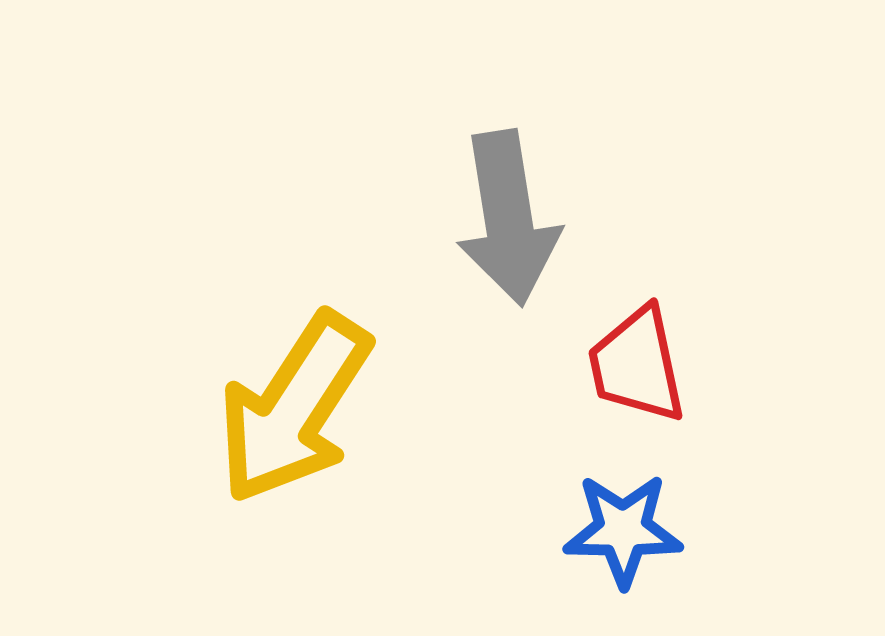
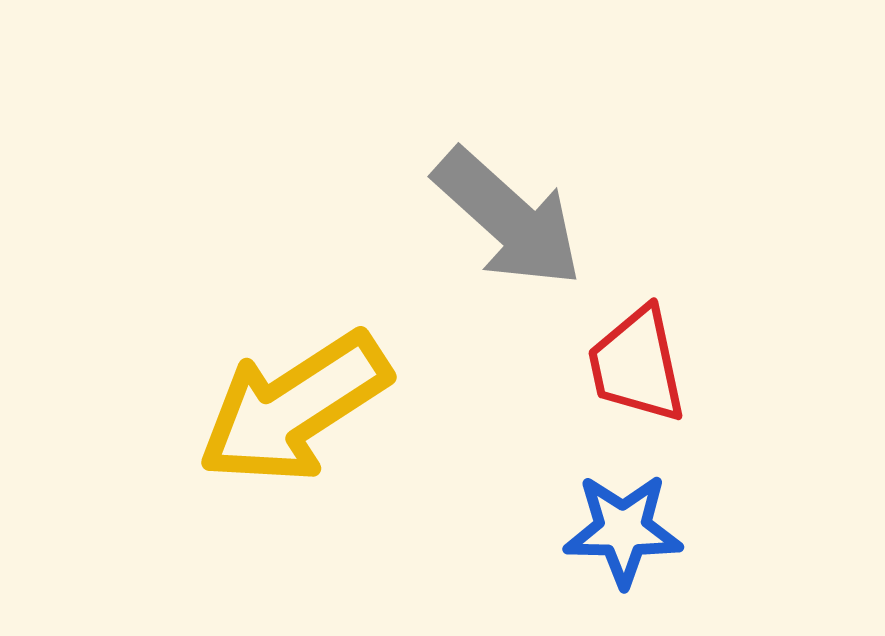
gray arrow: rotated 39 degrees counterclockwise
yellow arrow: rotated 24 degrees clockwise
